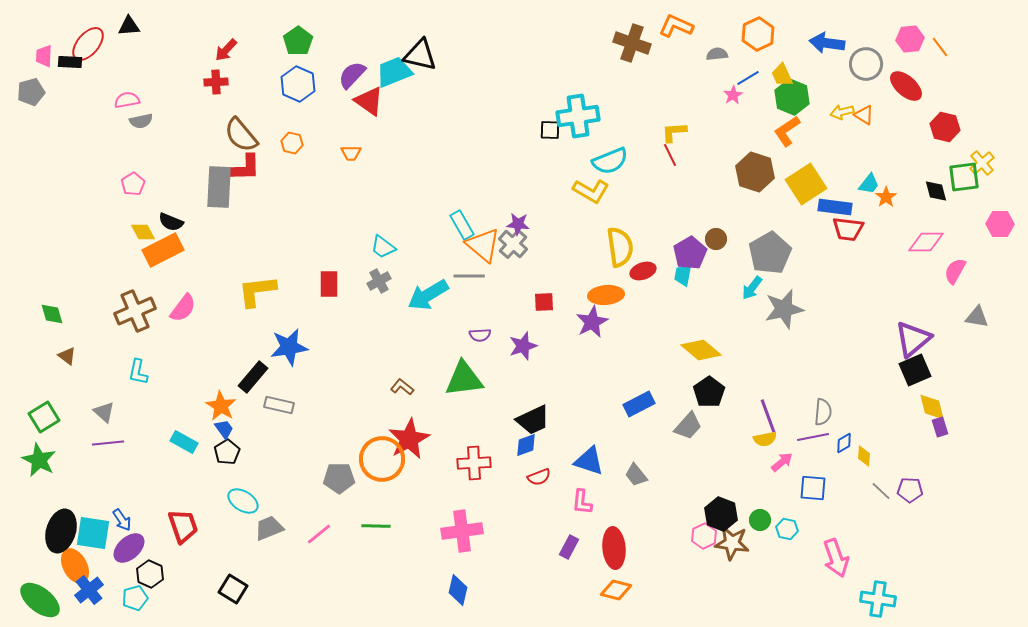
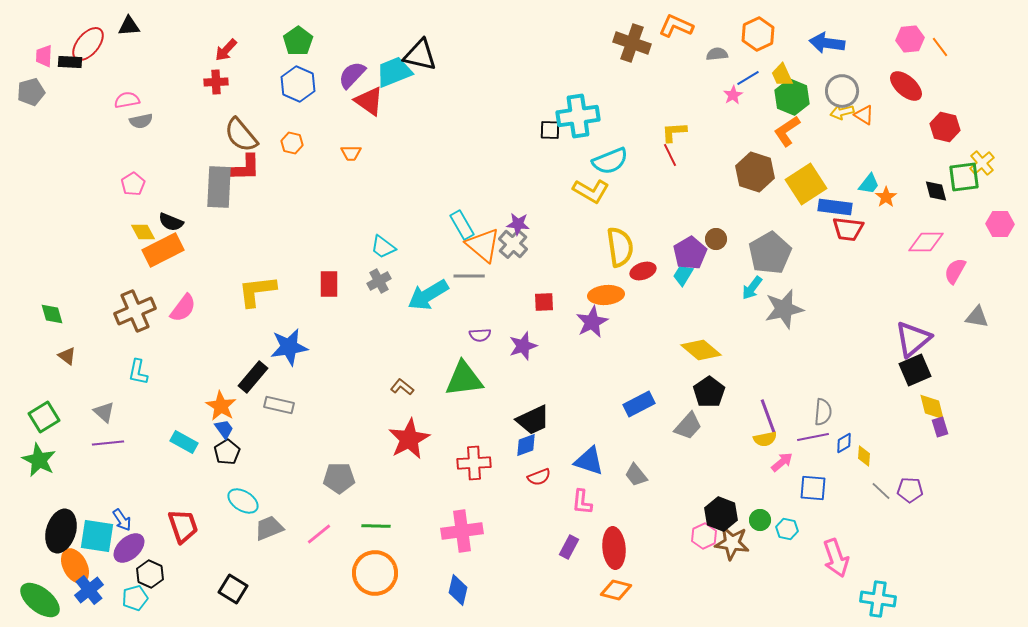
gray circle at (866, 64): moved 24 px left, 27 px down
cyan trapezoid at (683, 275): rotated 20 degrees clockwise
orange circle at (382, 459): moved 7 px left, 114 px down
cyan square at (93, 533): moved 4 px right, 3 px down
